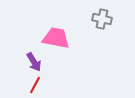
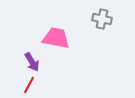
purple arrow: moved 2 px left
red line: moved 6 px left
